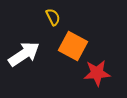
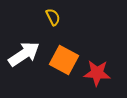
orange square: moved 9 px left, 14 px down
red star: rotated 8 degrees clockwise
